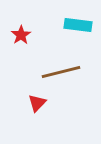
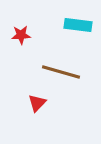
red star: rotated 30 degrees clockwise
brown line: rotated 30 degrees clockwise
